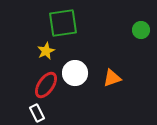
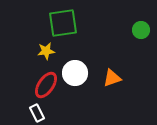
yellow star: rotated 18 degrees clockwise
